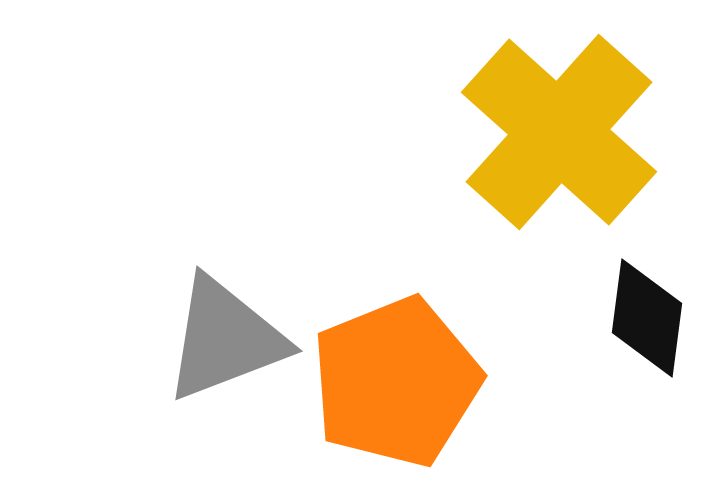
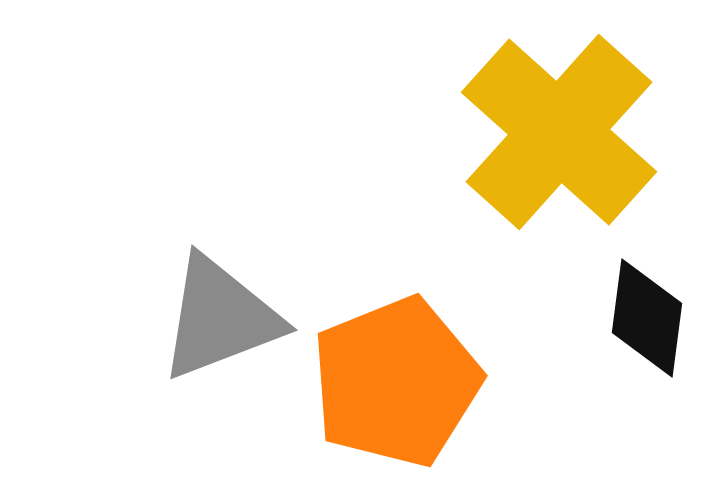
gray triangle: moved 5 px left, 21 px up
